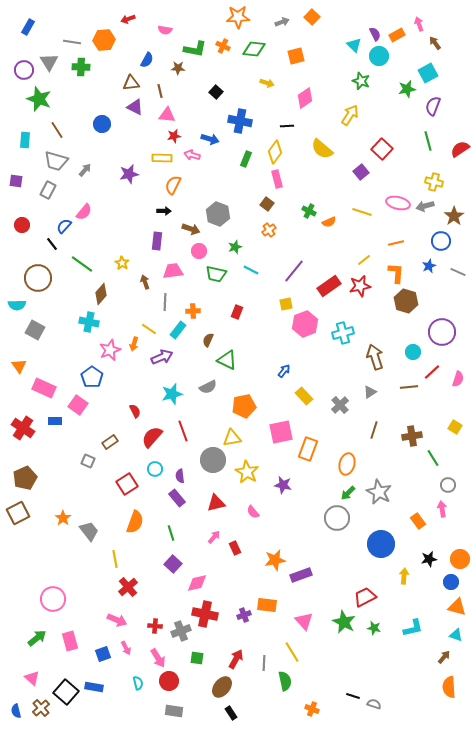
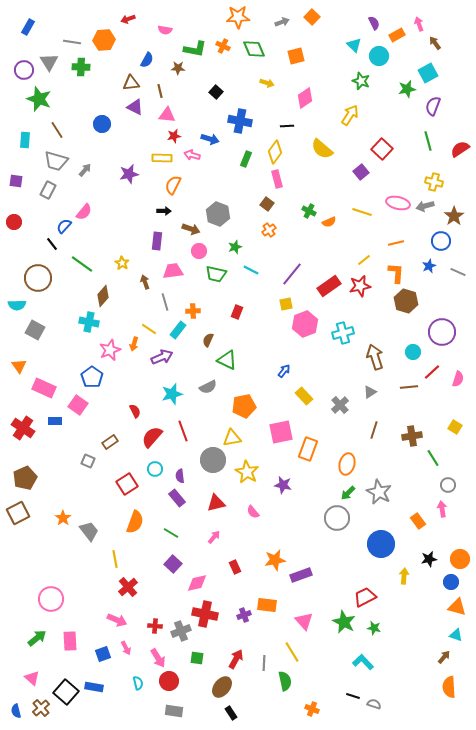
purple semicircle at (375, 34): moved 1 px left, 11 px up
green diamond at (254, 49): rotated 60 degrees clockwise
red circle at (22, 225): moved 8 px left, 3 px up
purple line at (294, 271): moved 2 px left, 3 px down
brown diamond at (101, 294): moved 2 px right, 2 px down
gray line at (165, 302): rotated 18 degrees counterclockwise
green line at (171, 533): rotated 42 degrees counterclockwise
red rectangle at (235, 548): moved 19 px down
pink circle at (53, 599): moved 2 px left
cyan L-shape at (413, 628): moved 50 px left, 34 px down; rotated 120 degrees counterclockwise
pink rectangle at (70, 641): rotated 12 degrees clockwise
